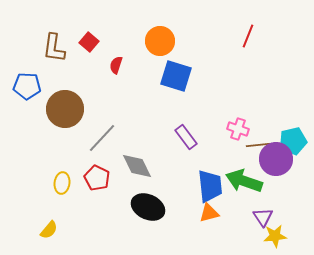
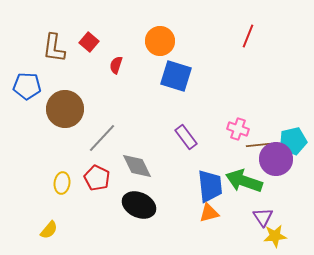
black ellipse: moved 9 px left, 2 px up
